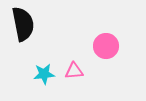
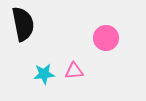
pink circle: moved 8 px up
